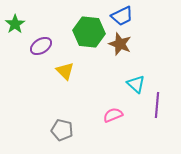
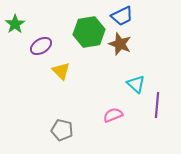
green hexagon: rotated 16 degrees counterclockwise
yellow triangle: moved 4 px left
